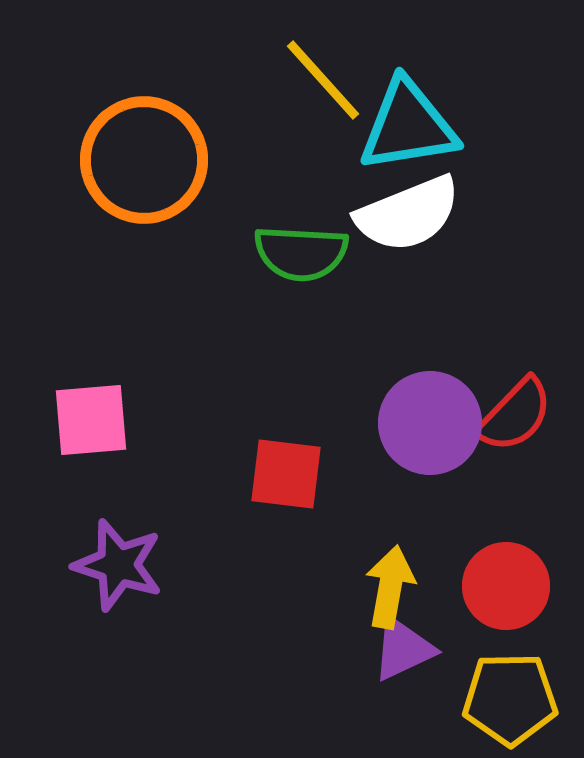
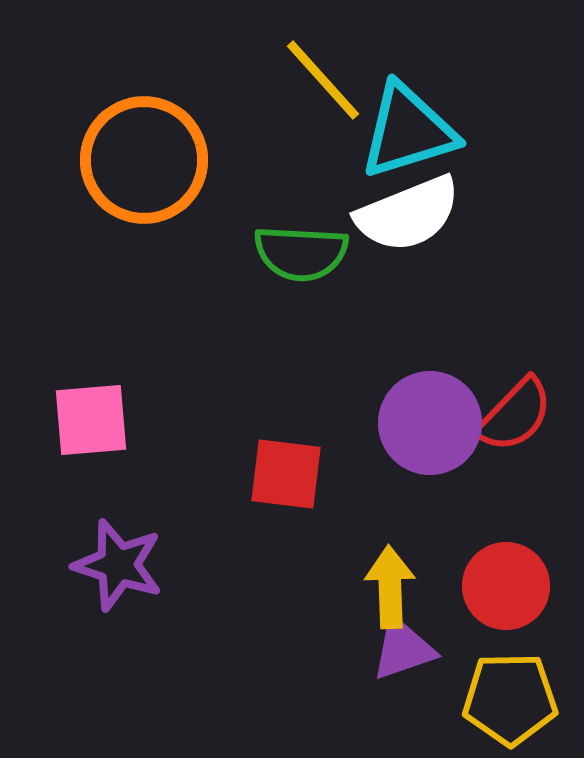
cyan triangle: moved 5 px down; rotated 8 degrees counterclockwise
yellow arrow: rotated 12 degrees counterclockwise
purple triangle: rotated 6 degrees clockwise
